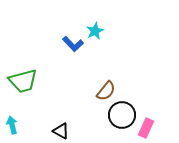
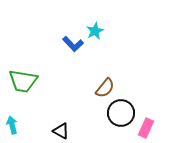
green trapezoid: rotated 24 degrees clockwise
brown semicircle: moved 1 px left, 3 px up
black circle: moved 1 px left, 2 px up
